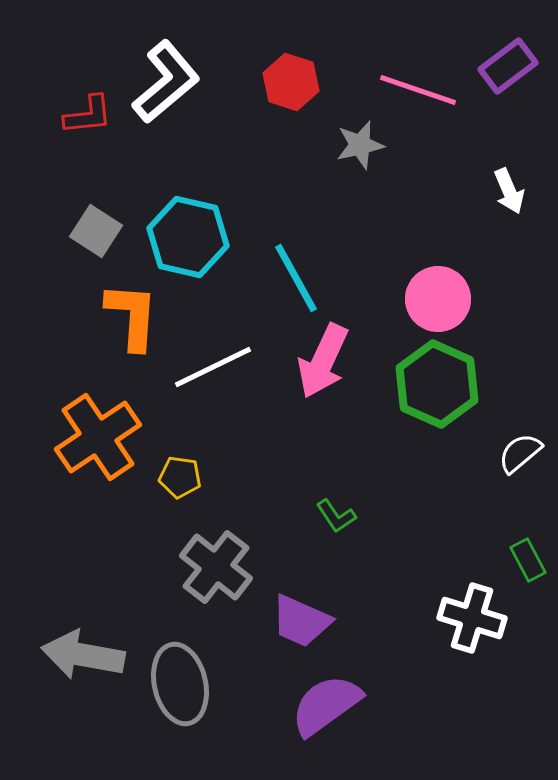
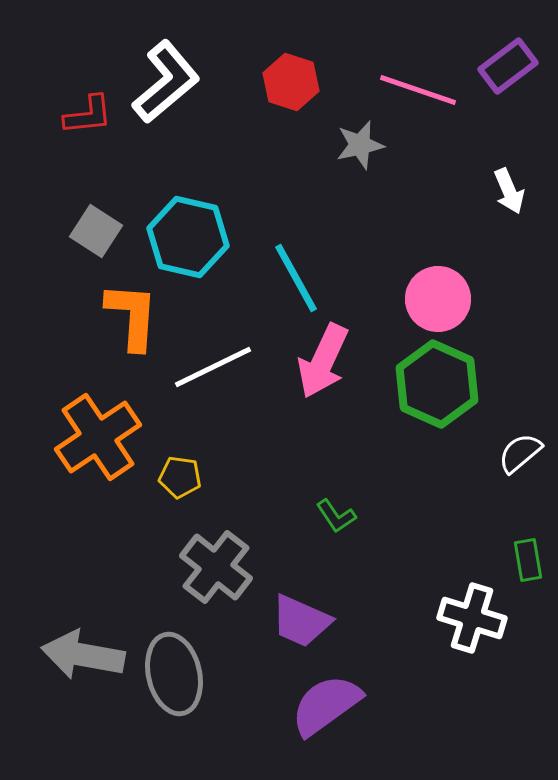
green rectangle: rotated 18 degrees clockwise
gray ellipse: moved 6 px left, 10 px up
